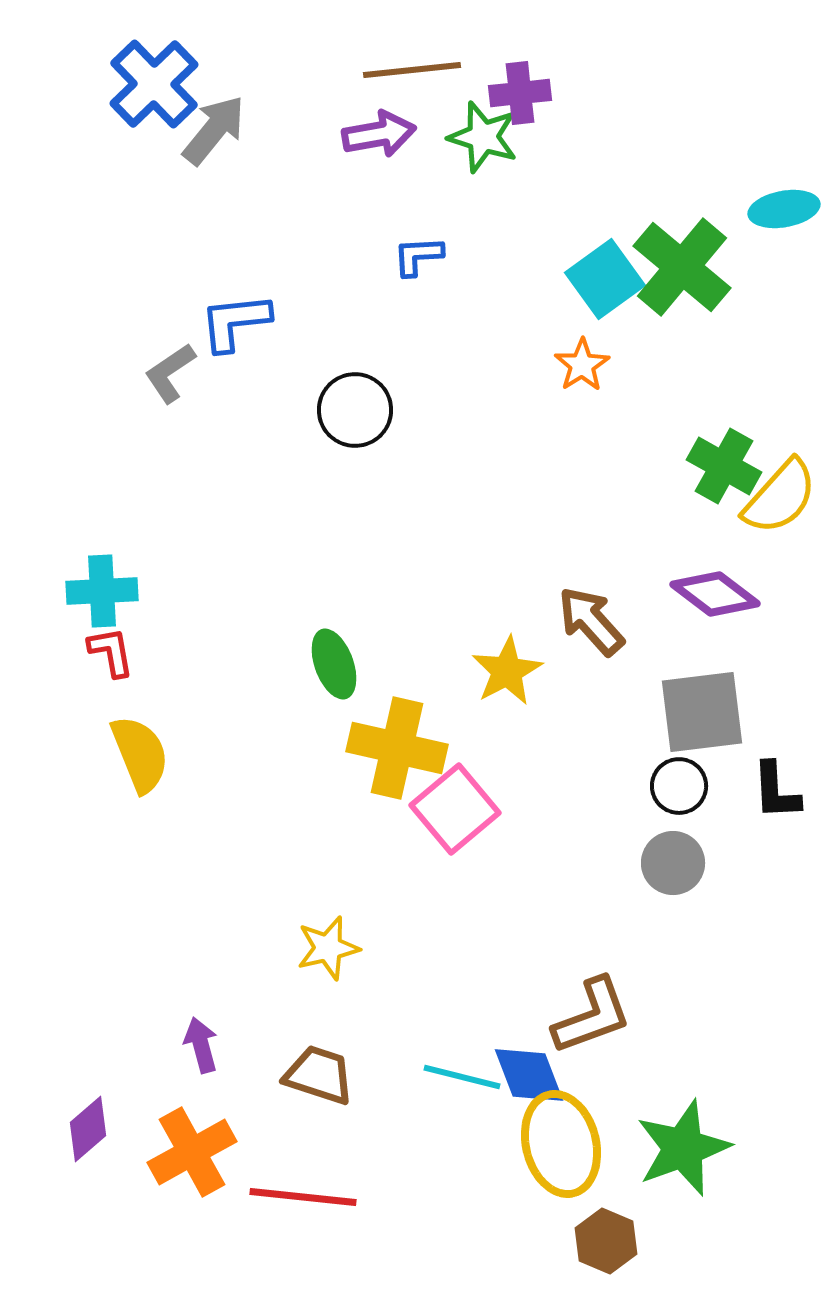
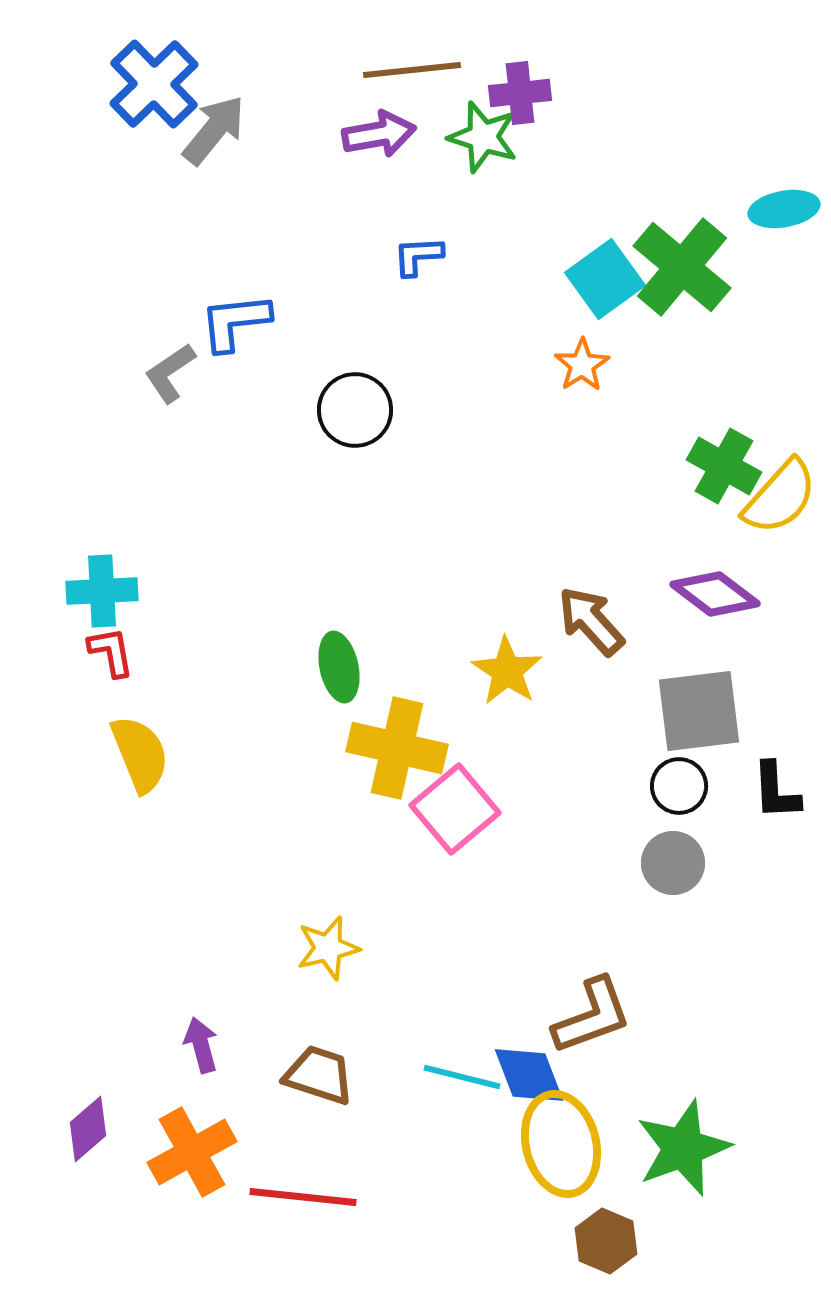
green ellipse at (334, 664): moved 5 px right, 3 px down; rotated 8 degrees clockwise
yellow star at (507, 671): rotated 10 degrees counterclockwise
gray square at (702, 712): moved 3 px left, 1 px up
